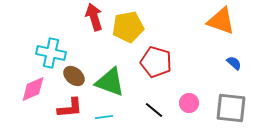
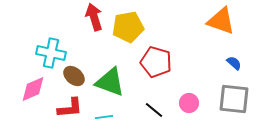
gray square: moved 3 px right, 9 px up
